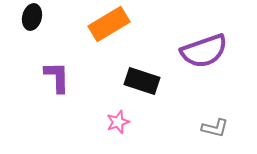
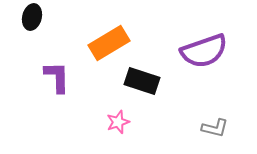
orange rectangle: moved 19 px down
